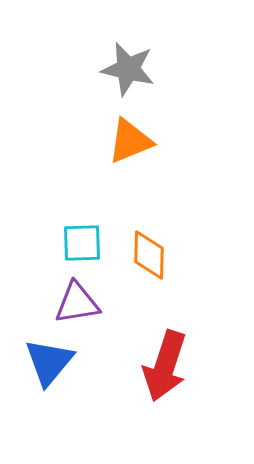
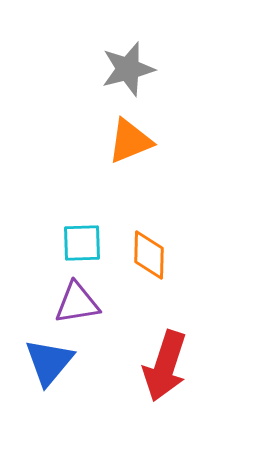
gray star: rotated 28 degrees counterclockwise
